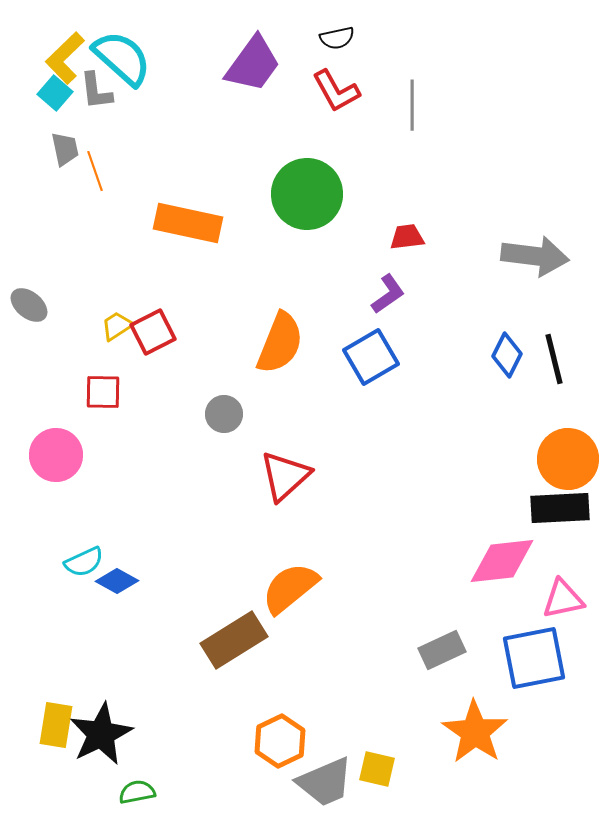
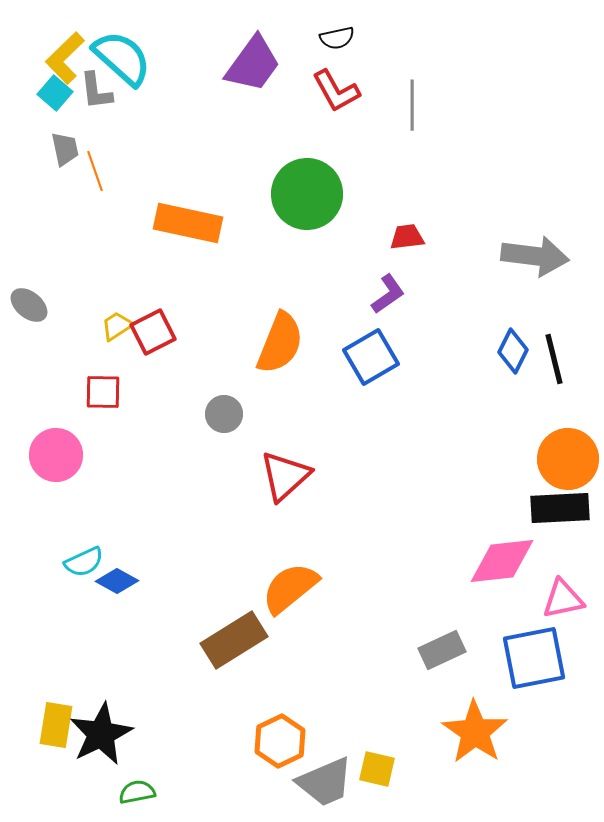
blue diamond at (507, 355): moved 6 px right, 4 px up
